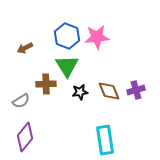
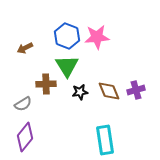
gray semicircle: moved 2 px right, 3 px down
